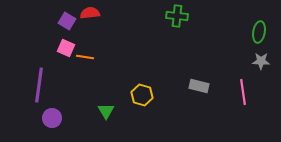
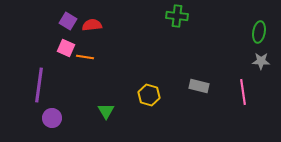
red semicircle: moved 2 px right, 12 px down
purple square: moved 1 px right
yellow hexagon: moved 7 px right
